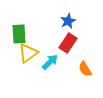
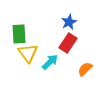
blue star: moved 1 px right, 1 px down
yellow triangle: rotated 30 degrees counterclockwise
orange semicircle: rotated 77 degrees clockwise
